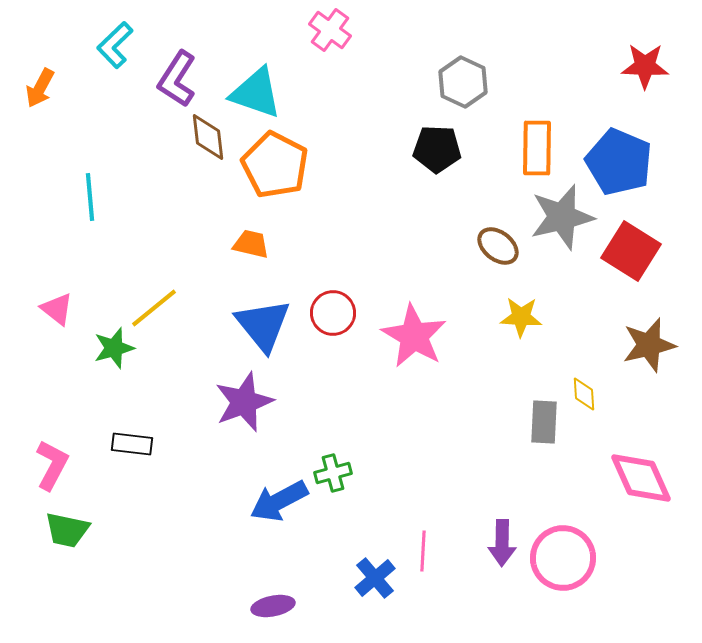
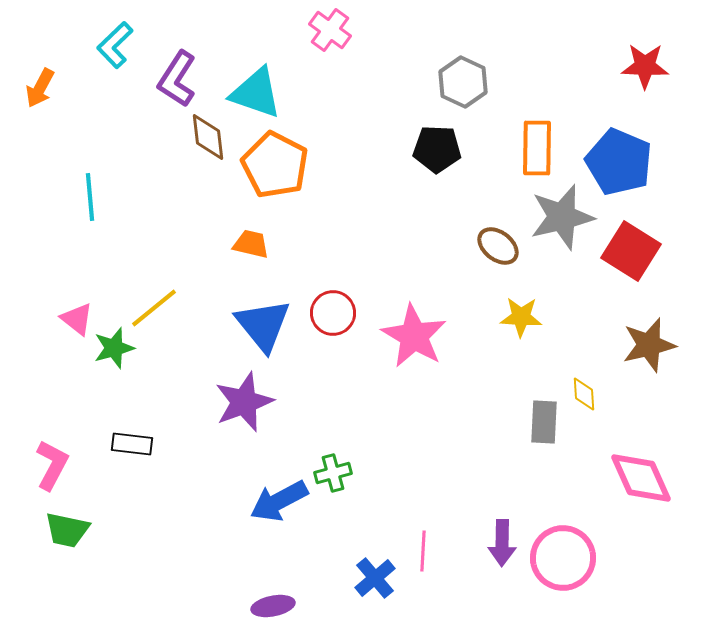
pink triangle: moved 20 px right, 10 px down
